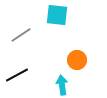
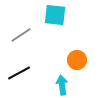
cyan square: moved 2 px left
black line: moved 2 px right, 2 px up
